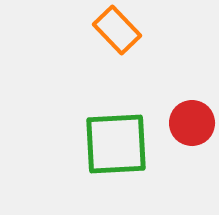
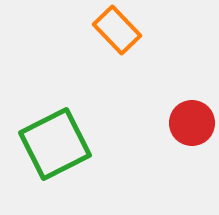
green square: moved 61 px left; rotated 24 degrees counterclockwise
